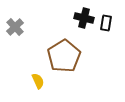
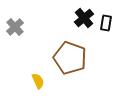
black cross: rotated 36 degrees clockwise
brown pentagon: moved 6 px right, 2 px down; rotated 20 degrees counterclockwise
